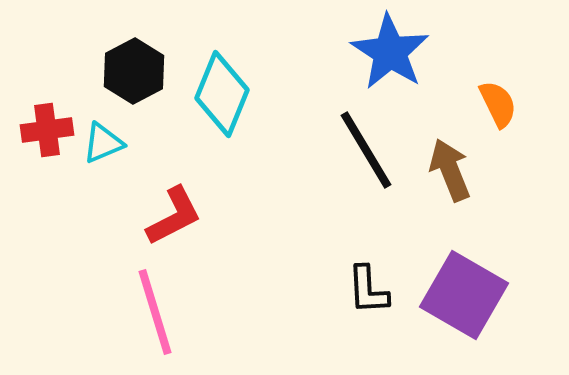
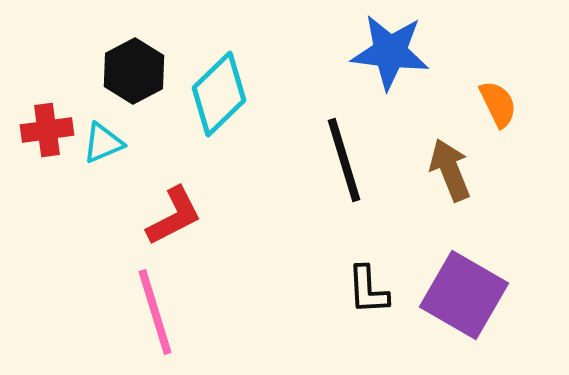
blue star: rotated 26 degrees counterclockwise
cyan diamond: moved 3 px left; rotated 24 degrees clockwise
black line: moved 22 px left, 10 px down; rotated 14 degrees clockwise
